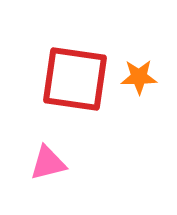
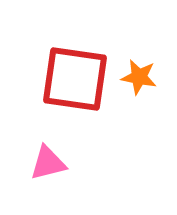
orange star: rotated 12 degrees clockwise
